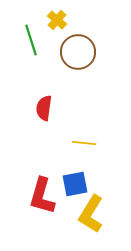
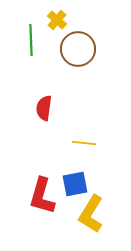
green line: rotated 16 degrees clockwise
brown circle: moved 3 px up
